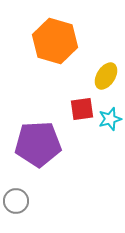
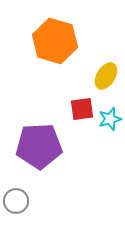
purple pentagon: moved 1 px right, 2 px down
